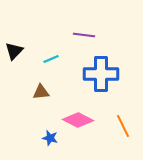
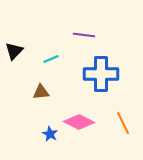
pink diamond: moved 1 px right, 2 px down
orange line: moved 3 px up
blue star: moved 4 px up; rotated 14 degrees clockwise
